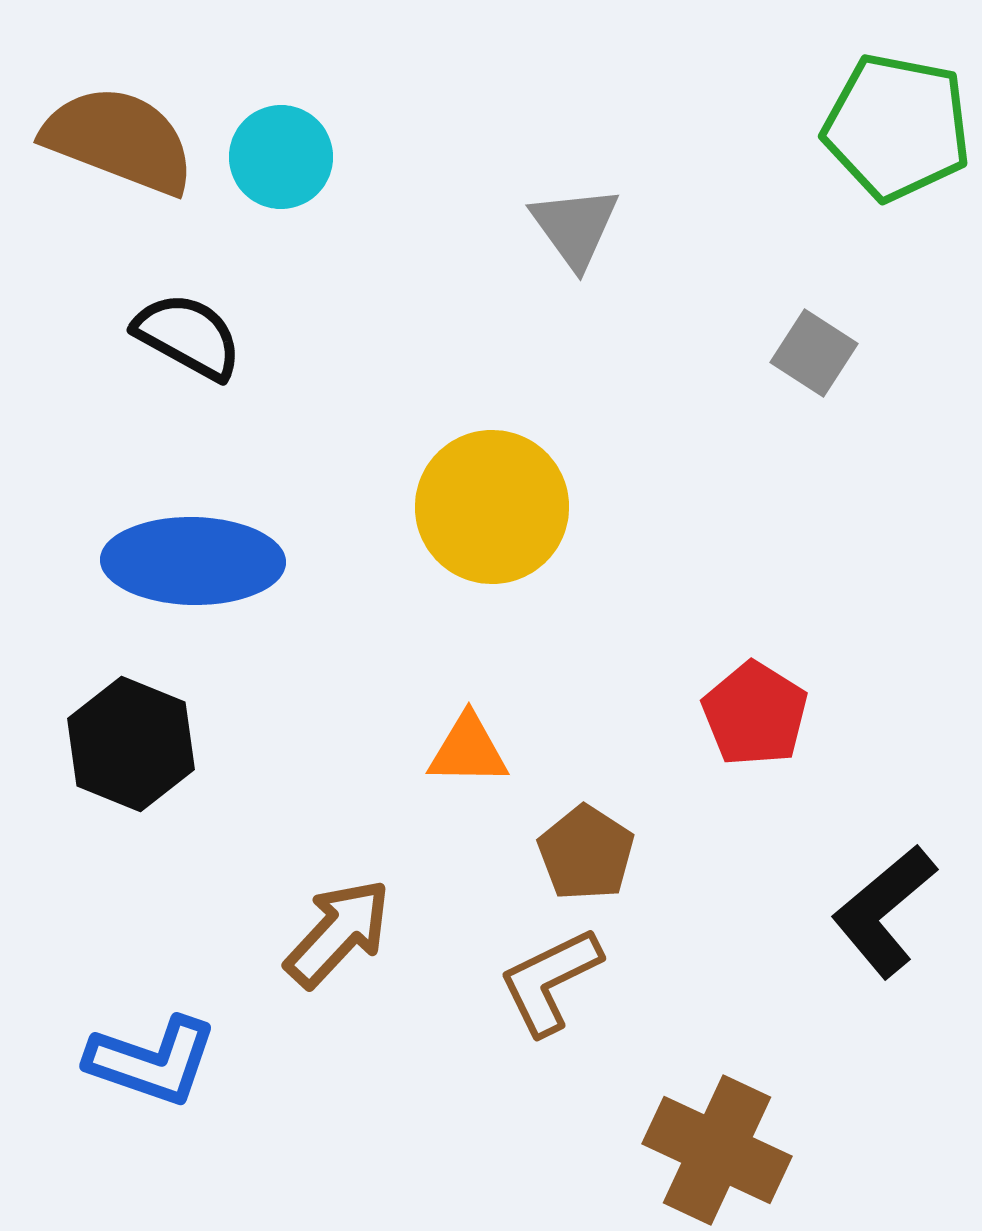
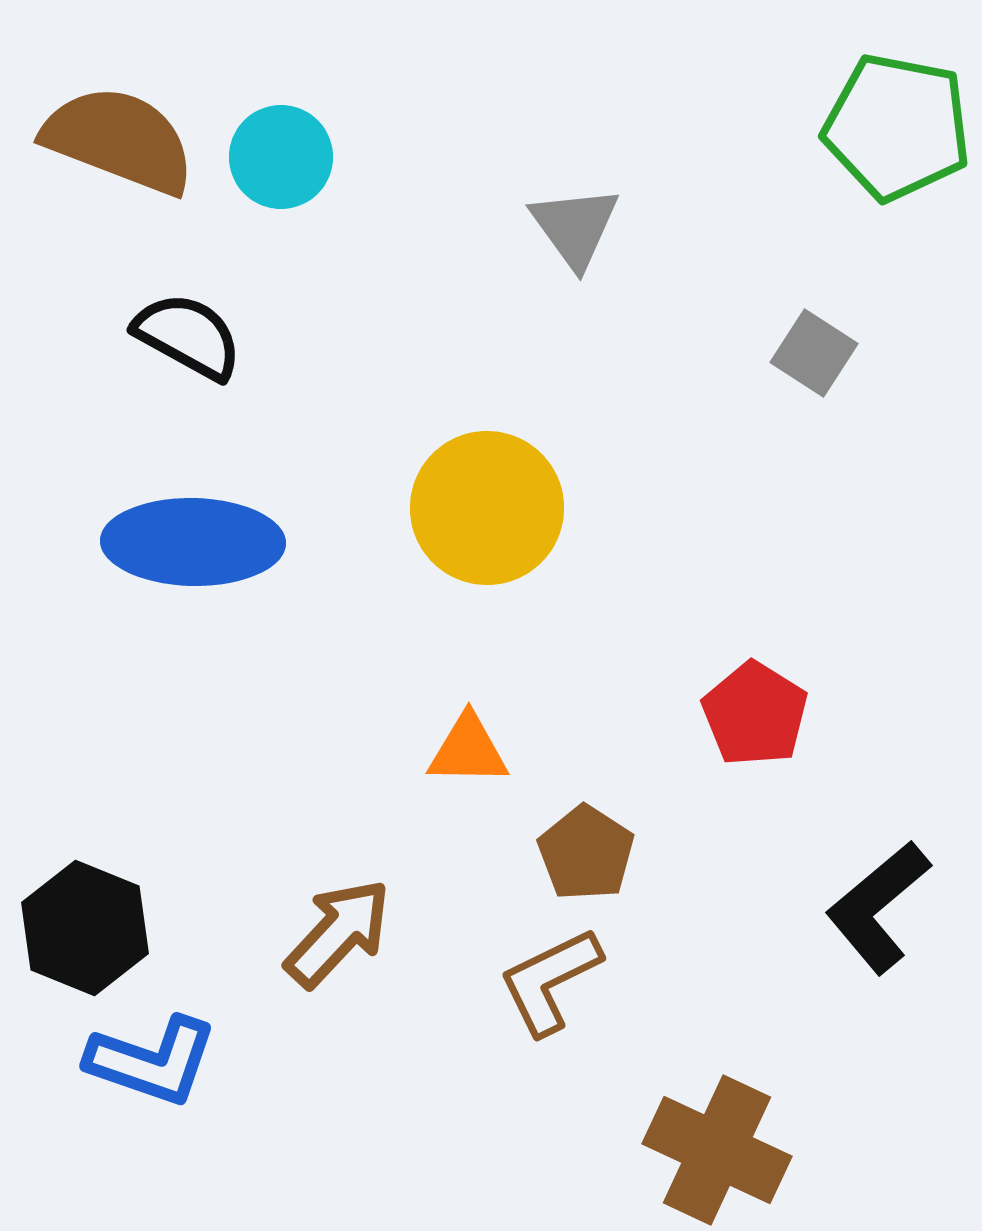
yellow circle: moved 5 px left, 1 px down
blue ellipse: moved 19 px up
black hexagon: moved 46 px left, 184 px down
black L-shape: moved 6 px left, 4 px up
